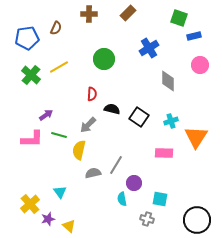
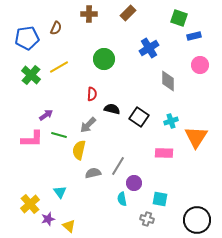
gray line: moved 2 px right, 1 px down
